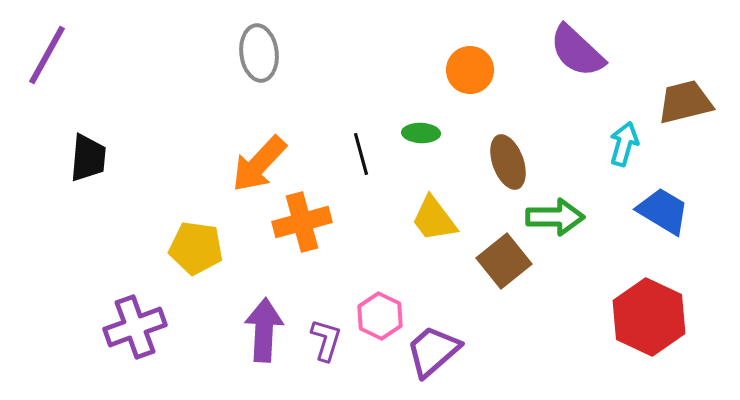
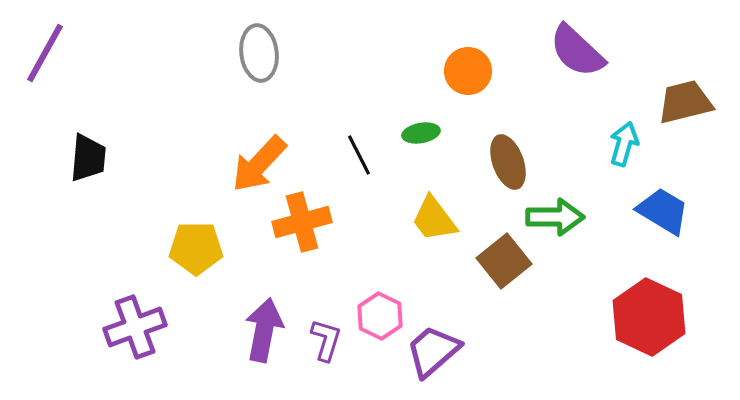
purple line: moved 2 px left, 2 px up
orange circle: moved 2 px left, 1 px down
green ellipse: rotated 12 degrees counterclockwise
black line: moved 2 px left, 1 px down; rotated 12 degrees counterclockwise
yellow pentagon: rotated 8 degrees counterclockwise
purple arrow: rotated 8 degrees clockwise
